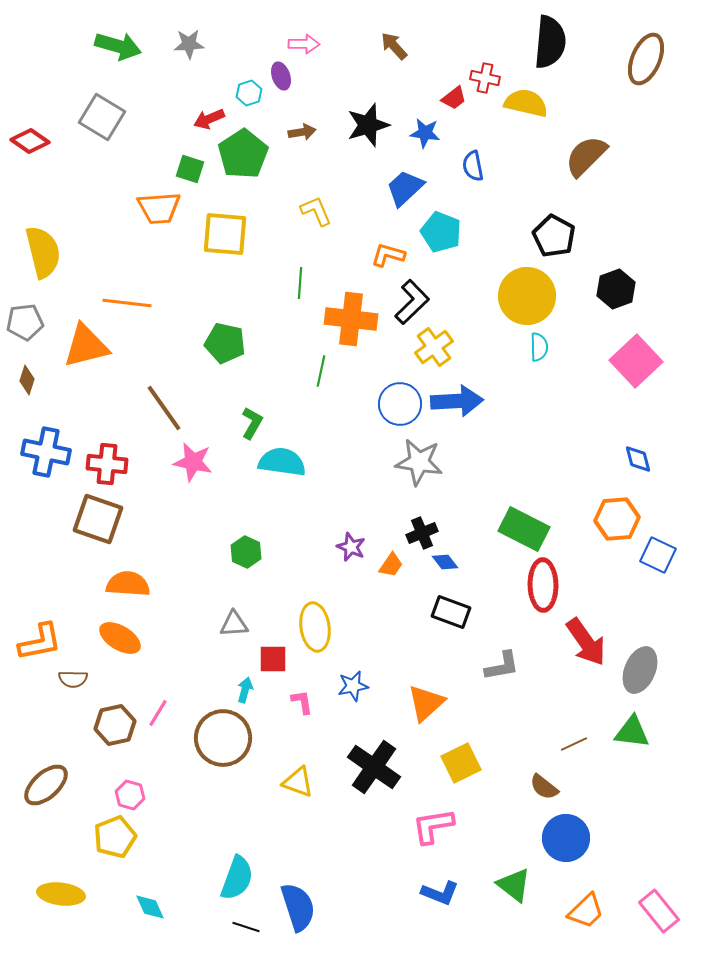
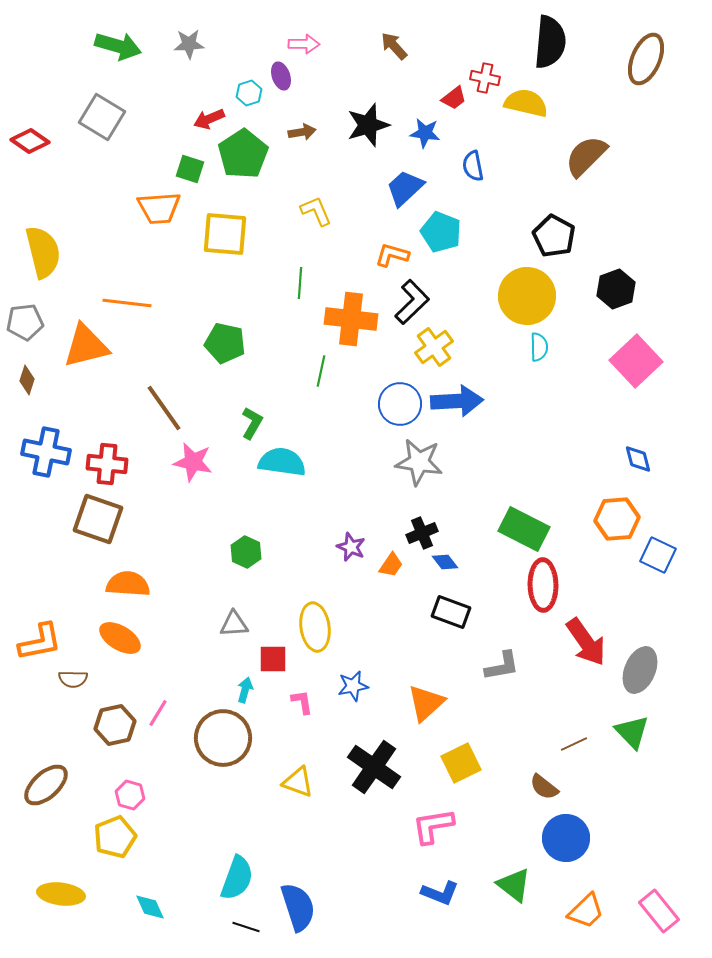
orange L-shape at (388, 255): moved 4 px right
green triangle at (632, 732): rotated 39 degrees clockwise
